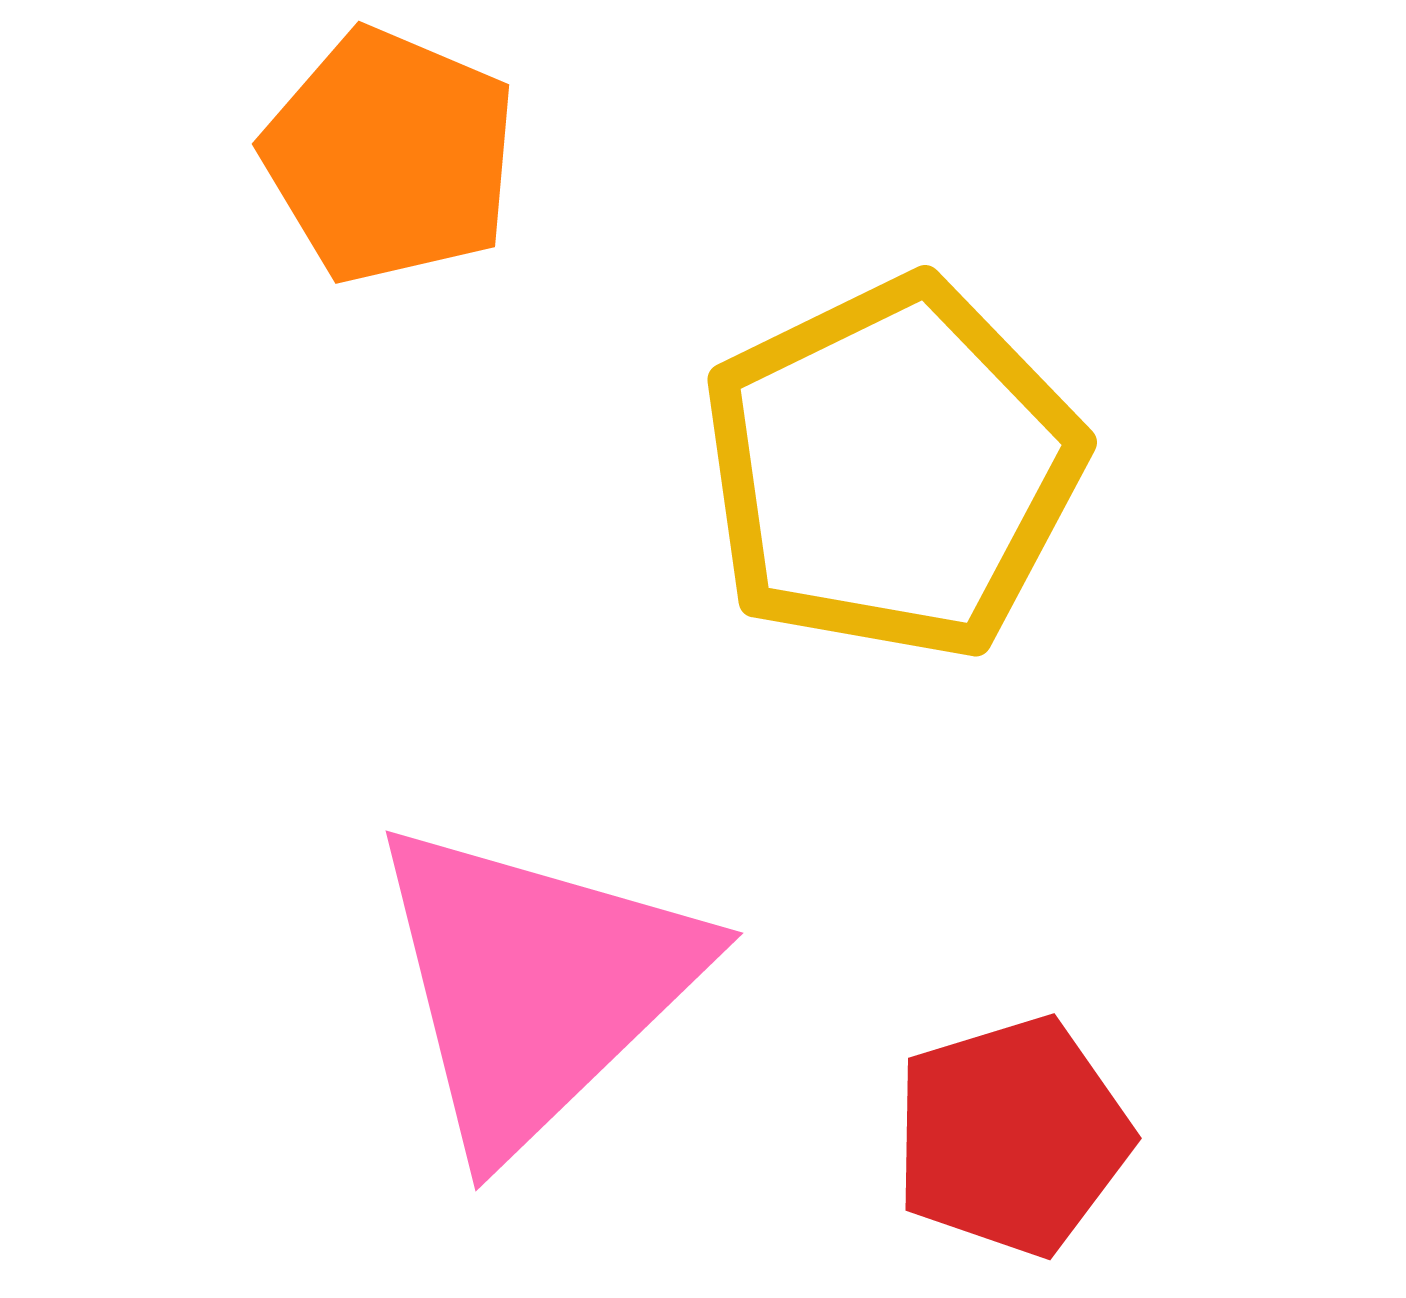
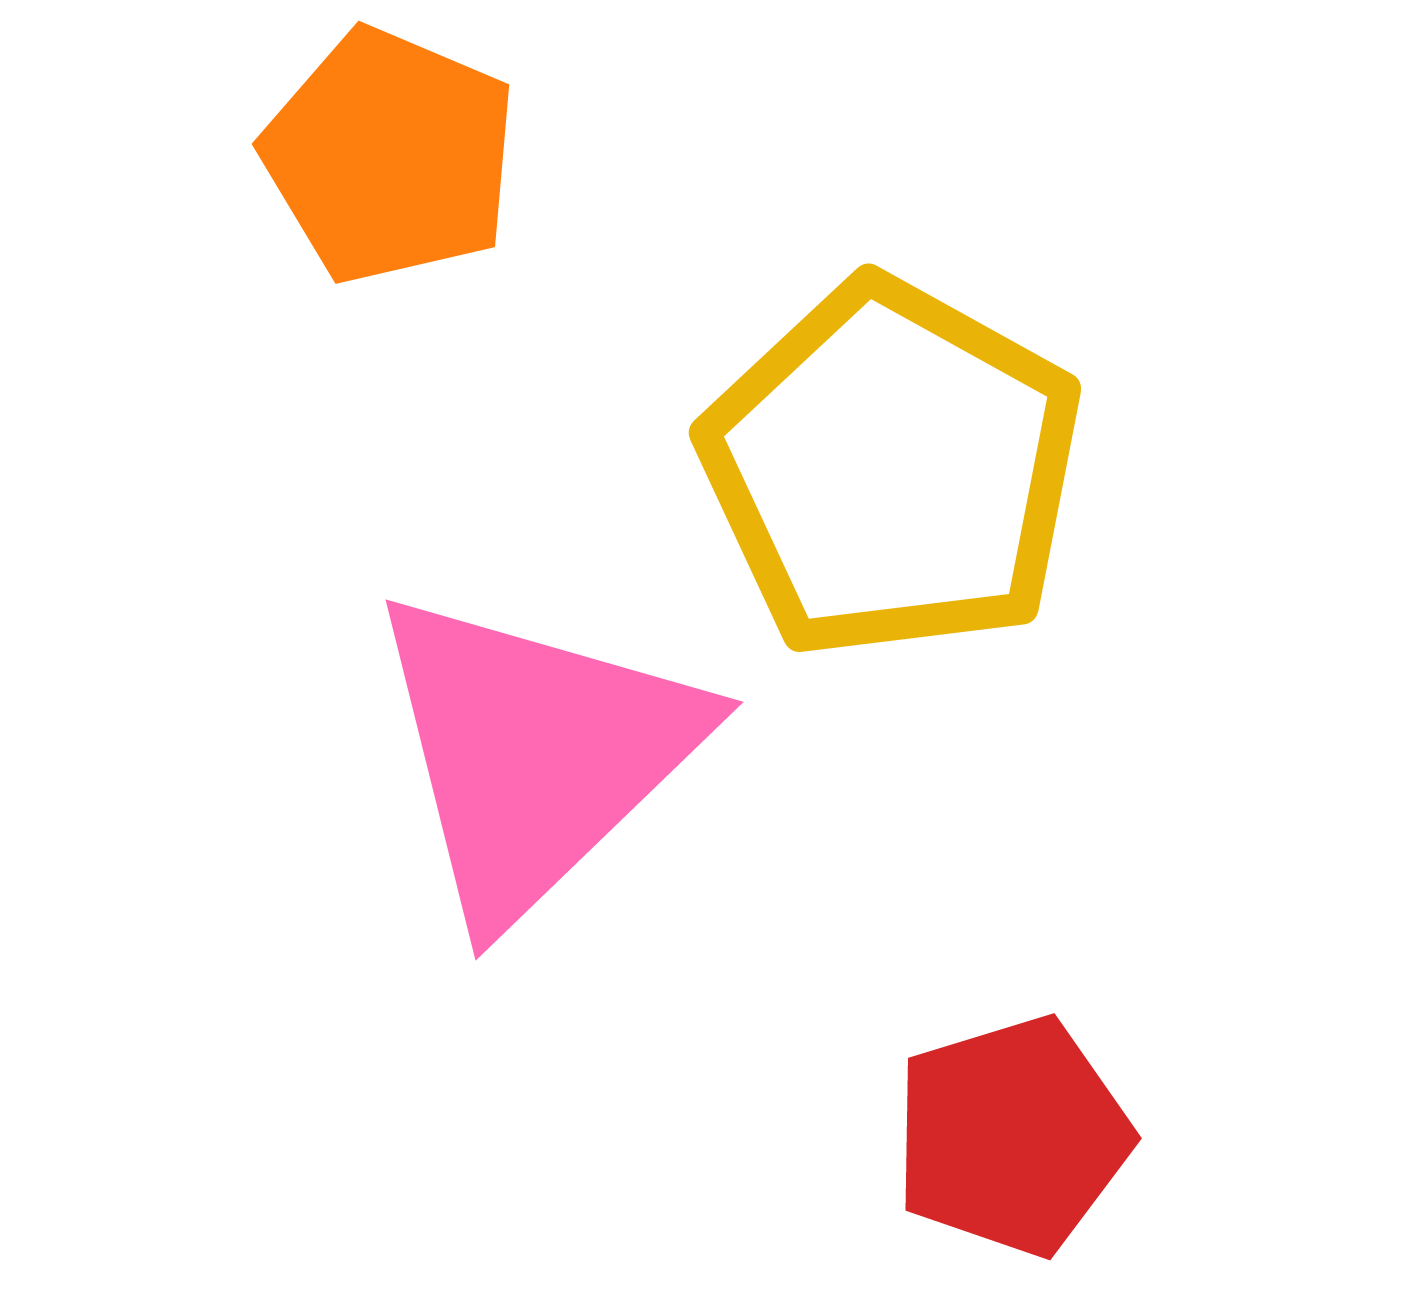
yellow pentagon: rotated 17 degrees counterclockwise
pink triangle: moved 231 px up
